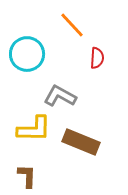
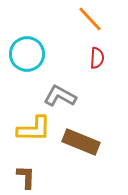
orange line: moved 18 px right, 6 px up
brown L-shape: moved 1 px left, 1 px down
